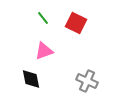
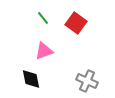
red square: rotated 10 degrees clockwise
